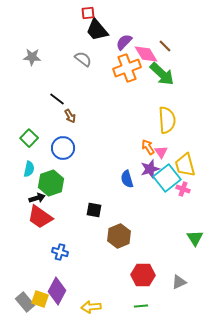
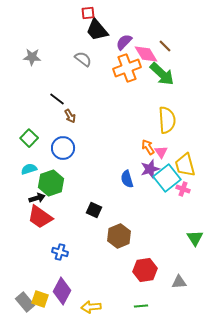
cyan semicircle: rotated 119 degrees counterclockwise
black square: rotated 14 degrees clockwise
red hexagon: moved 2 px right, 5 px up; rotated 10 degrees counterclockwise
gray triangle: rotated 21 degrees clockwise
purple diamond: moved 5 px right
